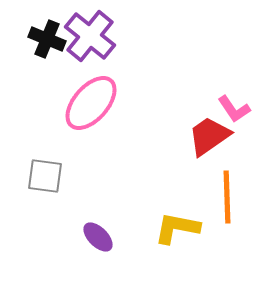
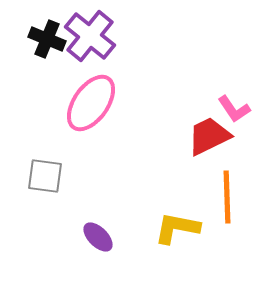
pink ellipse: rotated 6 degrees counterclockwise
red trapezoid: rotated 9 degrees clockwise
